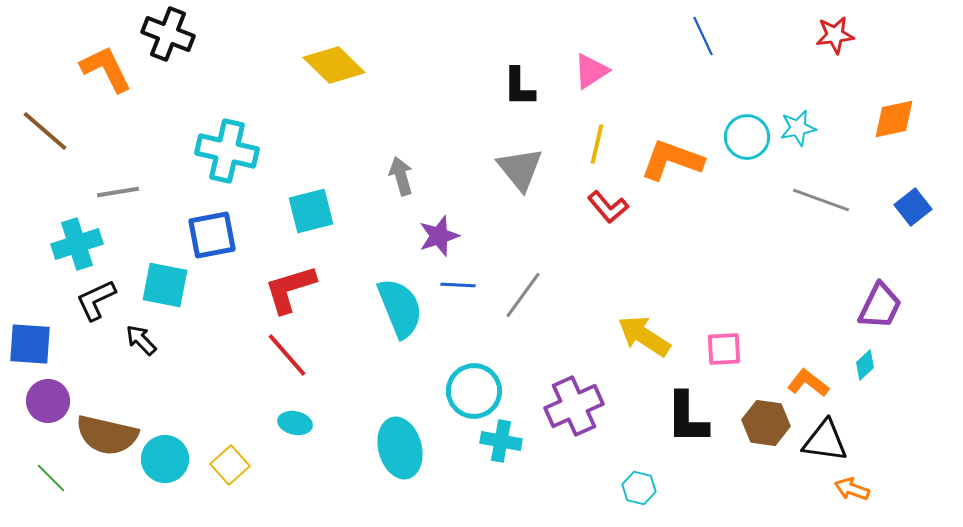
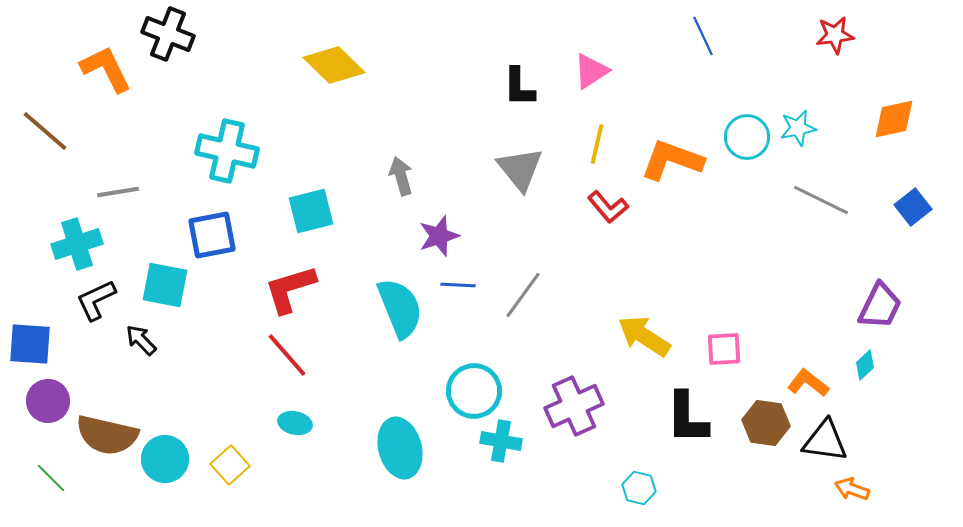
gray line at (821, 200): rotated 6 degrees clockwise
